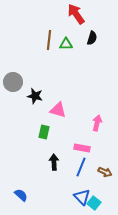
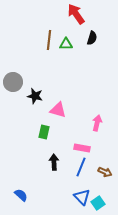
cyan square: moved 4 px right; rotated 16 degrees clockwise
